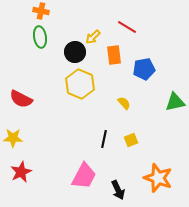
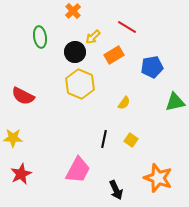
orange cross: moved 32 px right; rotated 35 degrees clockwise
orange rectangle: rotated 66 degrees clockwise
blue pentagon: moved 8 px right, 2 px up
red semicircle: moved 2 px right, 3 px up
yellow semicircle: rotated 80 degrees clockwise
yellow square: rotated 32 degrees counterclockwise
red star: moved 2 px down
pink trapezoid: moved 6 px left, 6 px up
black arrow: moved 2 px left
